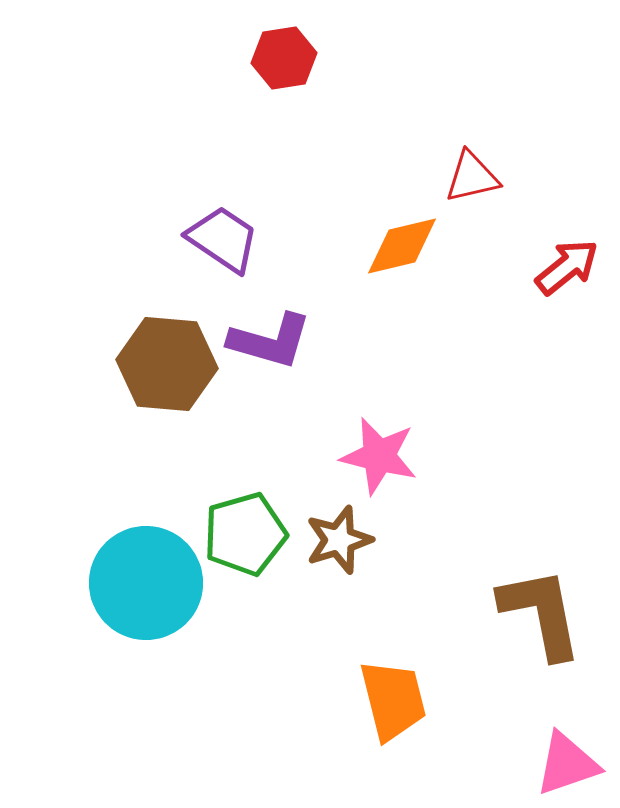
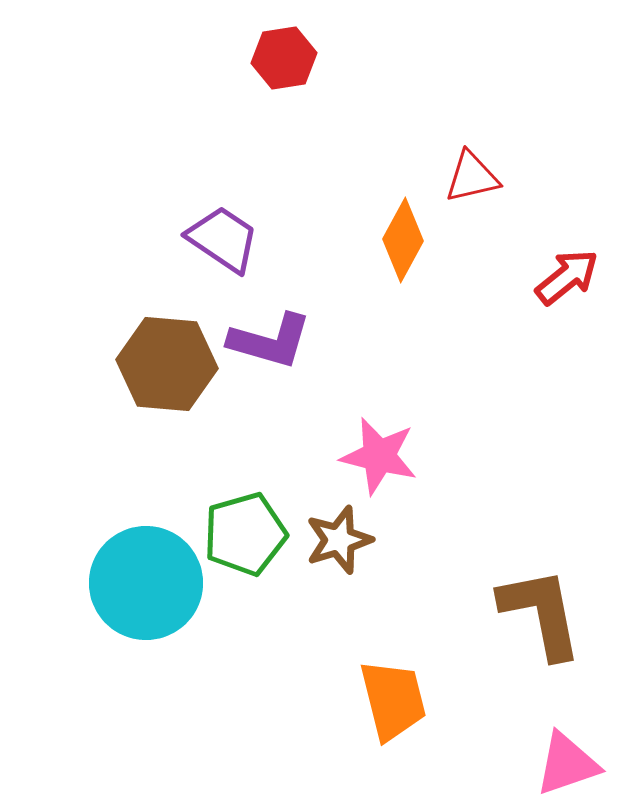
orange diamond: moved 1 px right, 6 px up; rotated 48 degrees counterclockwise
red arrow: moved 10 px down
